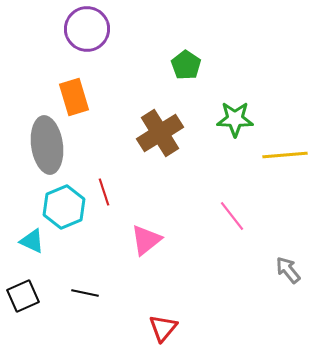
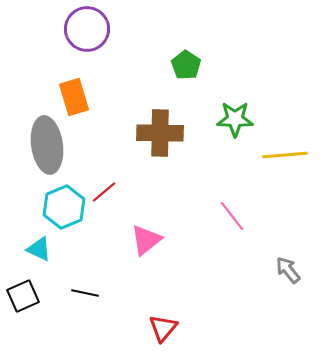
brown cross: rotated 33 degrees clockwise
red line: rotated 68 degrees clockwise
cyan triangle: moved 7 px right, 8 px down
